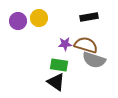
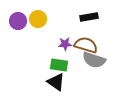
yellow circle: moved 1 px left, 1 px down
